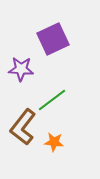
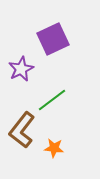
purple star: rotated 30 degrees counterclockwise
brown L-shape: moved 1 px left, 3 px down
orange star: moved 6 px down
